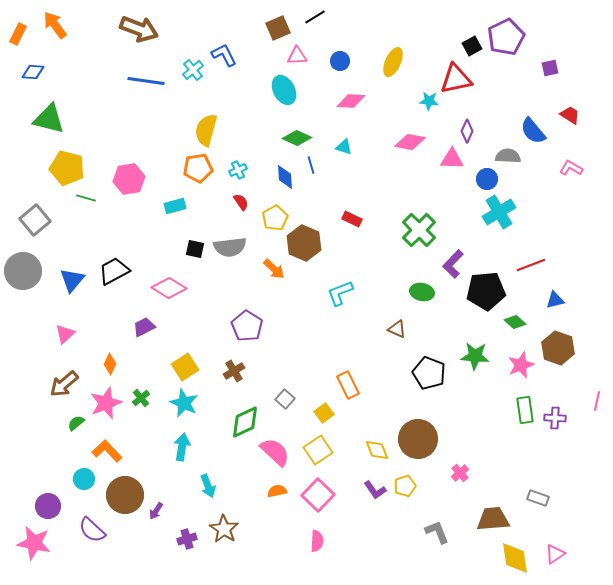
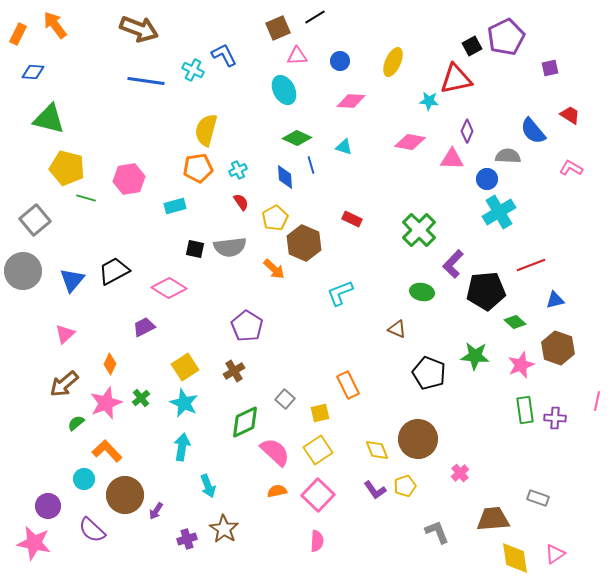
cyan cross at (193, 70): rotated 25 degrees counterclockwise
yellow square at (324, 413): moved 4 px left; rotated 24 degrees clockwise
